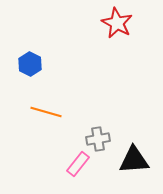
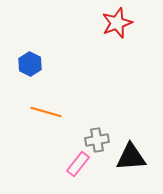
red star: rotated 24 degrees clockwise
gray cross: moved 1 px left, 1 px down
black triangle: moved 3 px left, 3 px up
